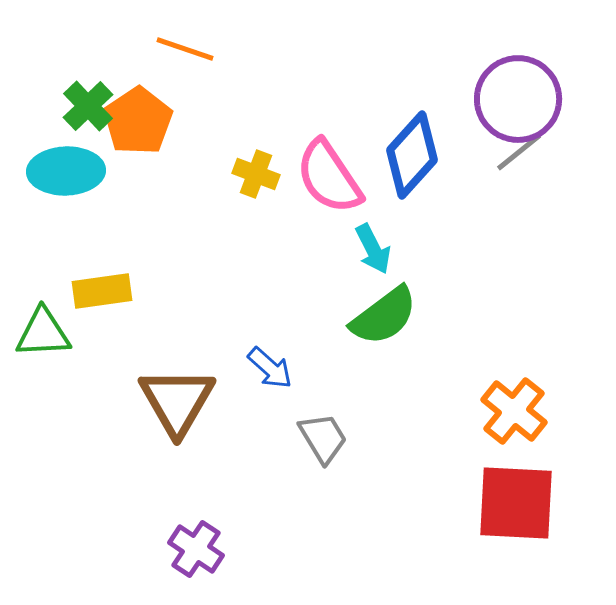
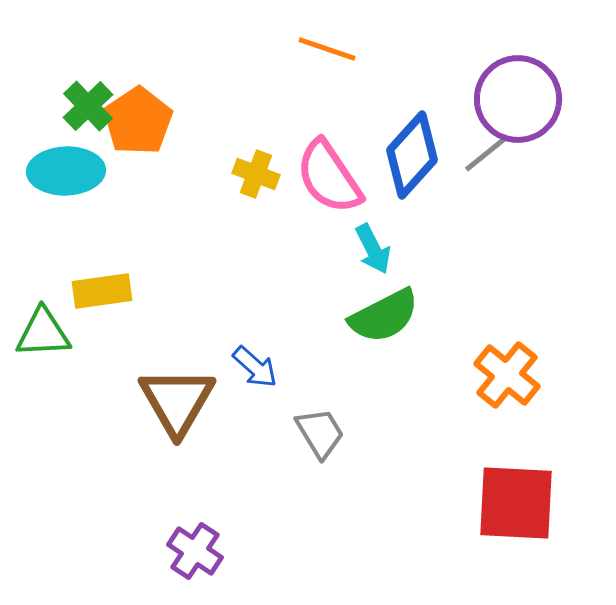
orange line: moved 142 px right
gray line: moved 32 px left, 1 px down
green semicircle: rotated 10 degrees clockwise
blue arrow: moved 15 px left, 1 px up
orange cross: moved 7 px left, 36 px up
gray trapezoid: moved 3 px left, 5 px up
purple cross: moved 1 px left, 2 px down
